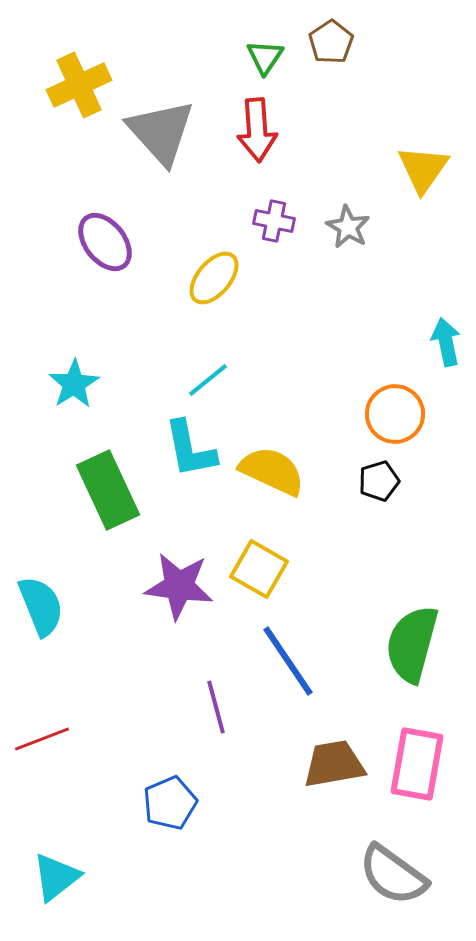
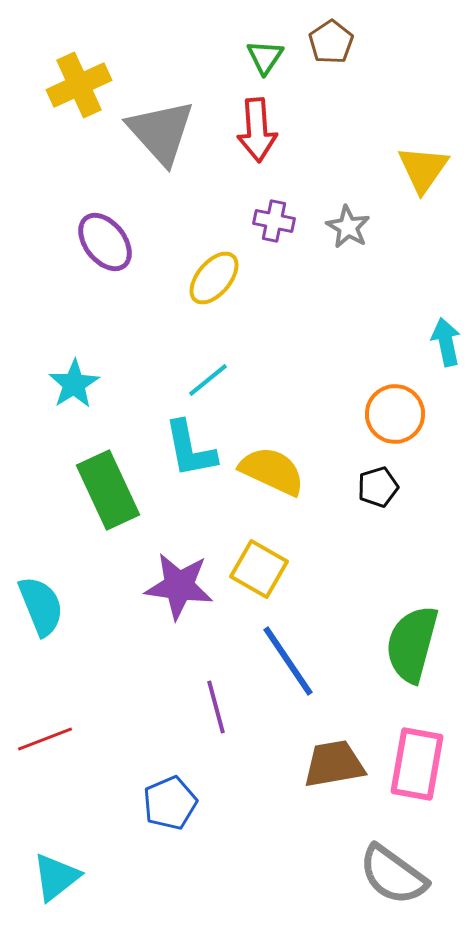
black pentagon: moved 1 px left, 6 px down
red line: moved 3 px right
